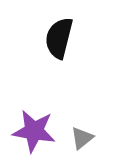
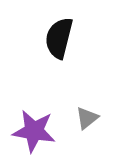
gray triangle: moved 5 px right, 20 px up
